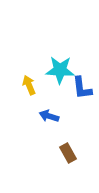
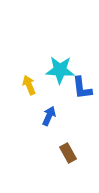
blue arrow: rotated 96 degrees clockwise
